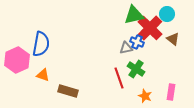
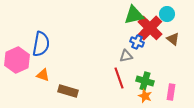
gray triangle: moved 8 px down
green cross: moved 9 px right, 12 px down; rotated 18 degrees counterclockwise
